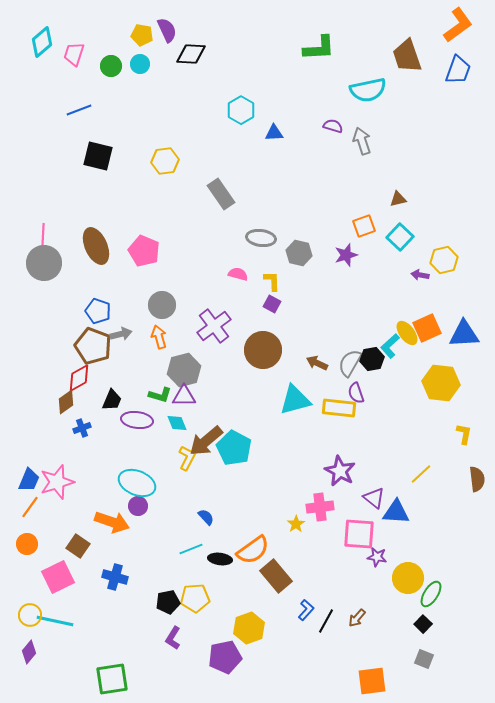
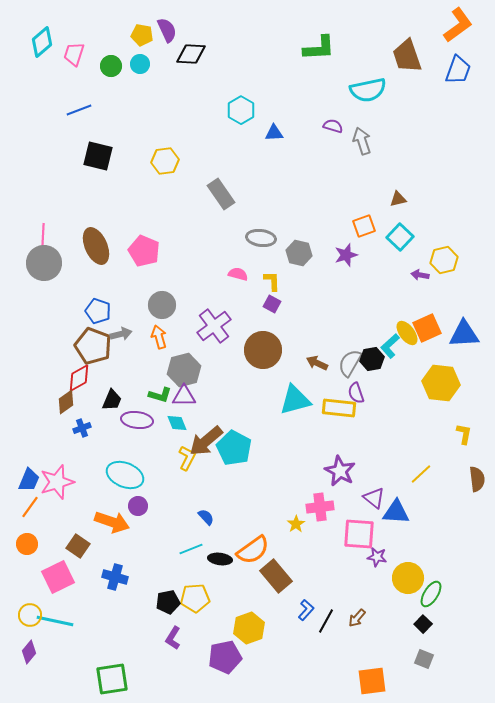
cyan ellipse at (137, 483): moved 12 px left, 8 px up
